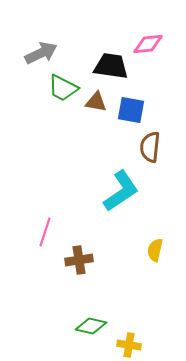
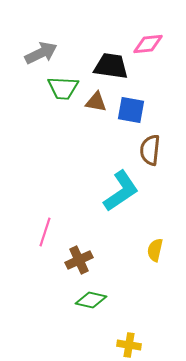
green trapezoid: rotated 24 degrees counterclockwise
brown semicircle: moved 3 px down
brown cross: rotated 16 degrees counterclockwise
green diamond: moved 26 px up
